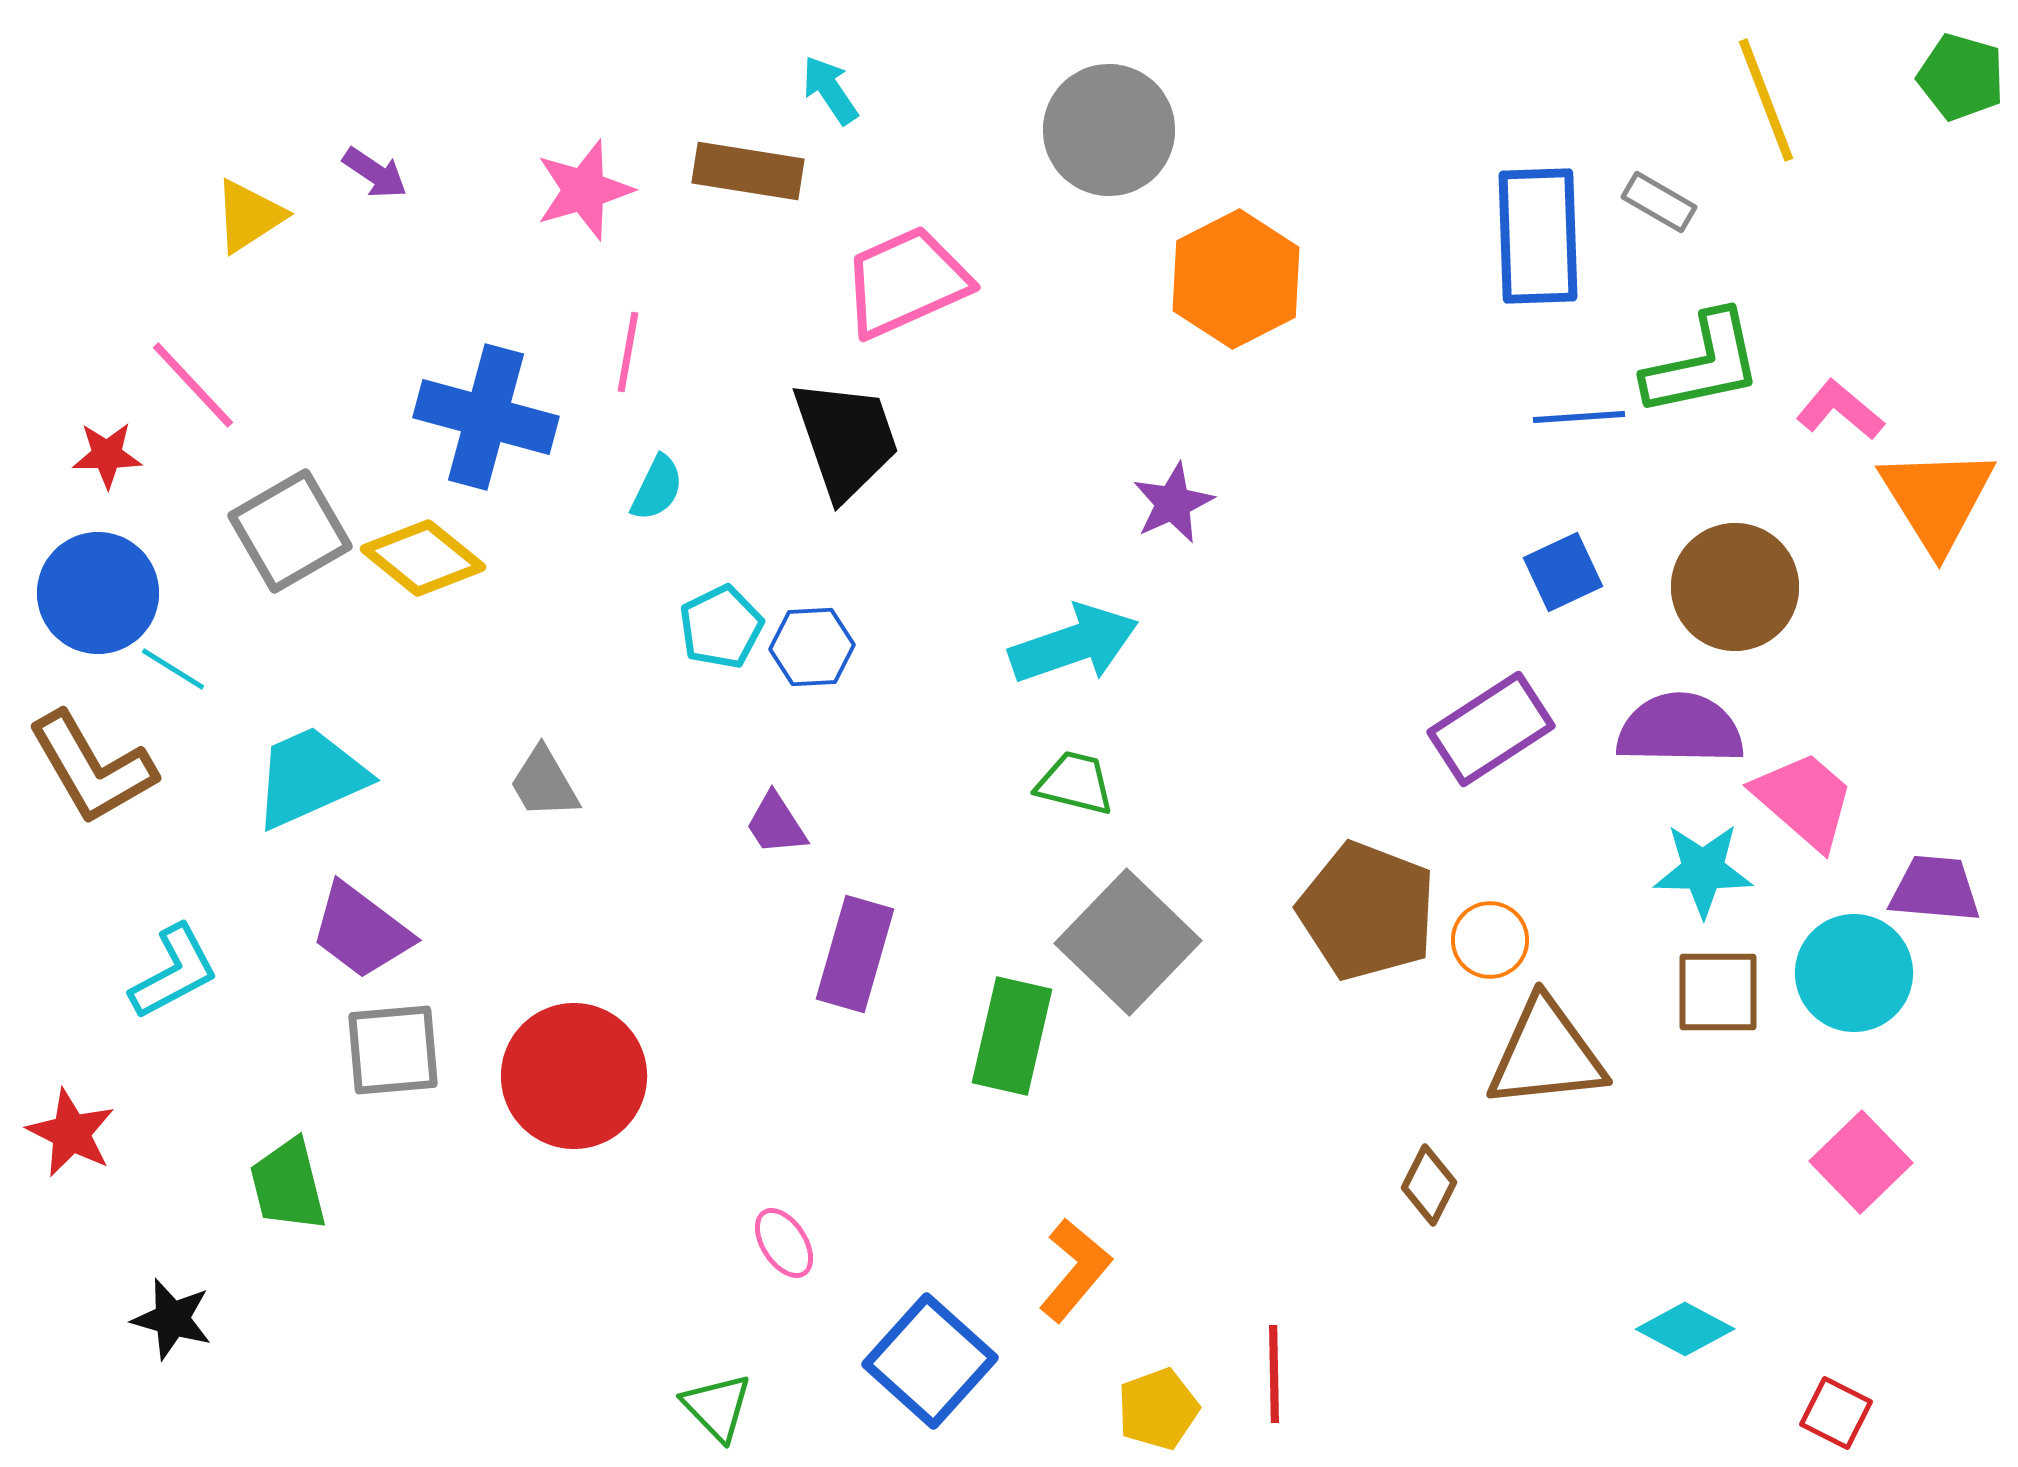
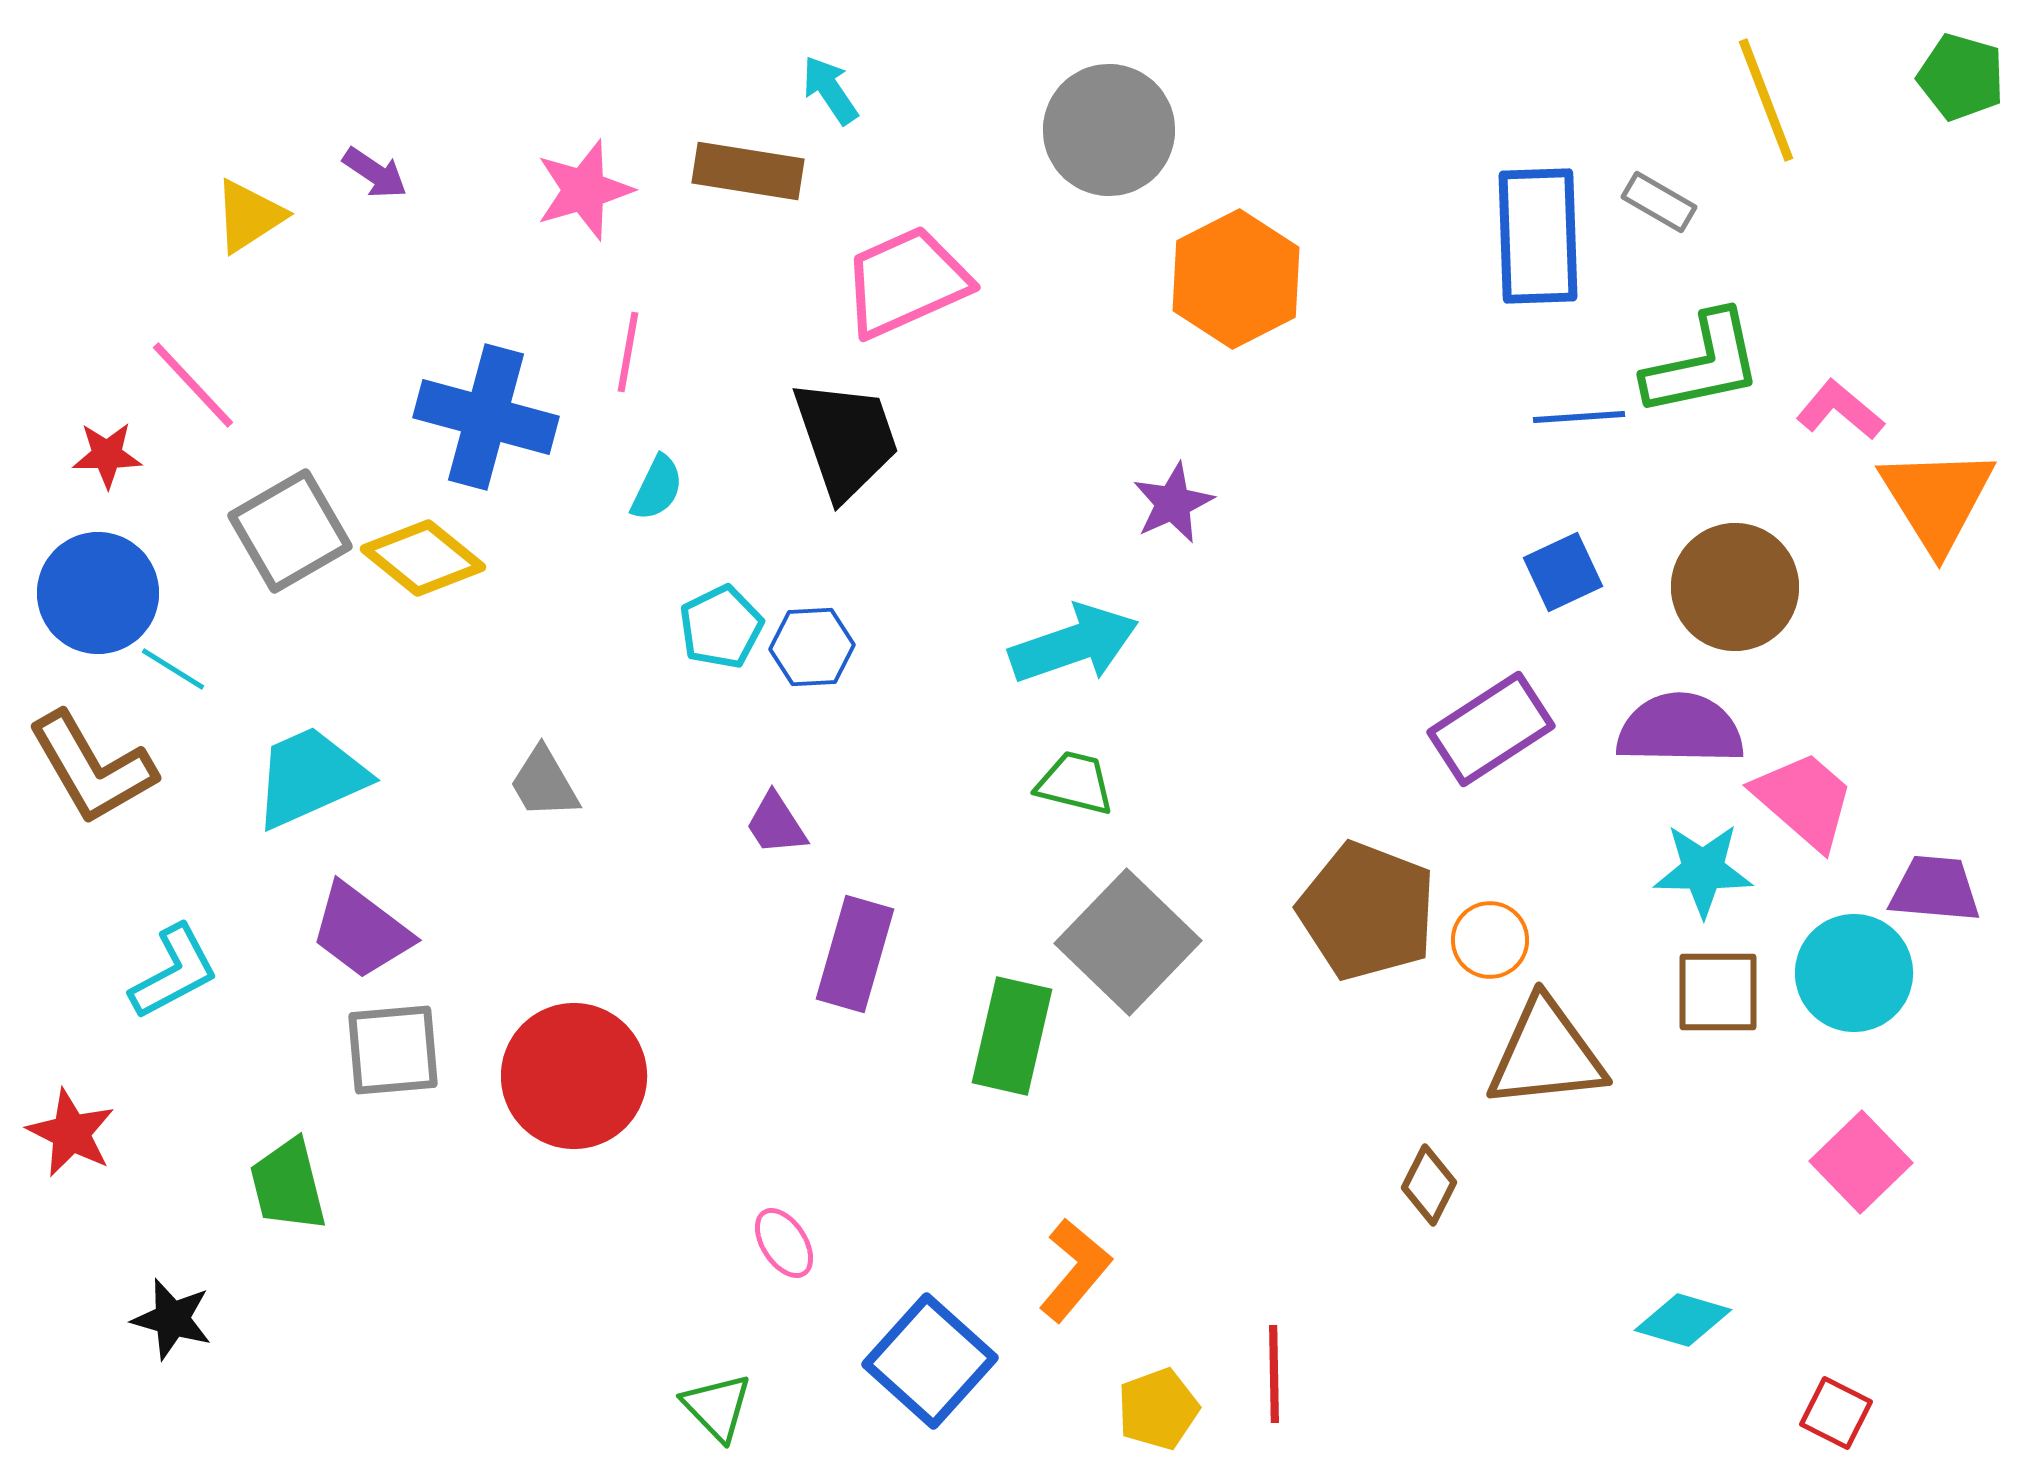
cyan diamond at (1685, 1329): moved 2 px left, 9 px up; rotated 12 degrees counterclockwise
